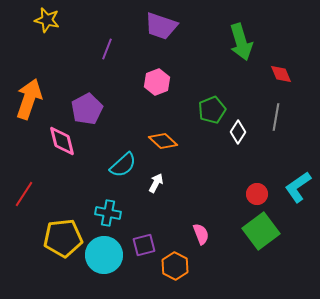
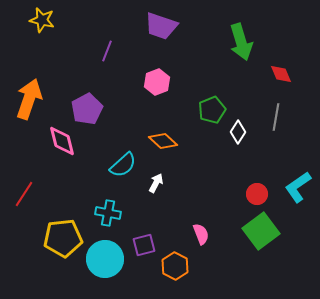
yellow star: moved 5 px left
purple line: moved 2 px down
cyan circle: moved 1 px right, 4 px down
